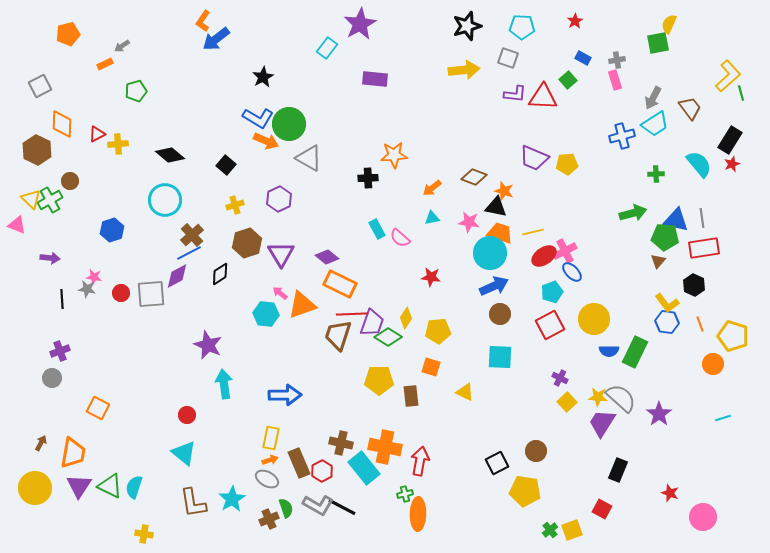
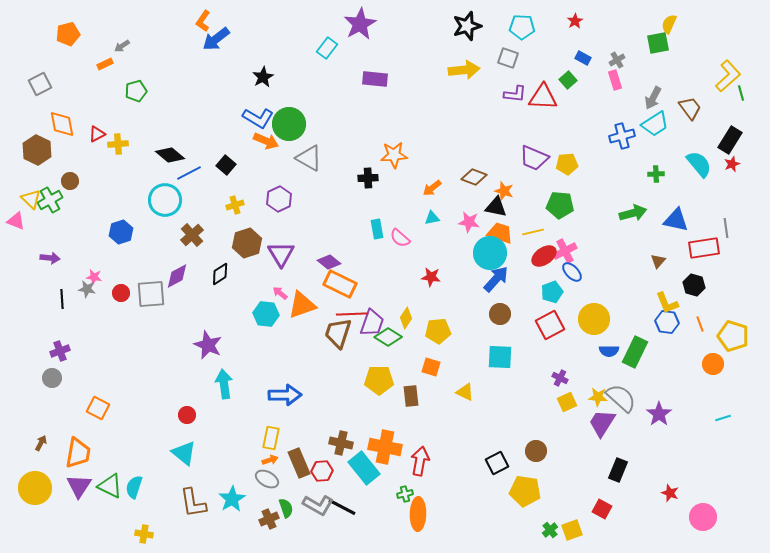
gray cross at (617, 60): rotated 21 degrees counterclockwise
gray square at (40, 86): moved 2 px up
orange diamond at (62, 124): rotated 12 degrees counterclockwise
gray line at (702, 218): moved 24 px right, 10 px down
pink triangle at (17, 225): moved 1 px left, 4 px up
cyan rectangle at (377, 229): rotated 18 degrees clockwise
blue hexagon at (112, 230): moved 9 px right, 2 px down
green pentagon at (665, 237): moved 105 px left, 32 px up
blue line at (189, 253): moved 80 px up
purple diamond at (327, 257): moved 2 px right, 5 px down
black hexagon at (694, 285): rotated 10 degrees counterclockwise
blue arrow at (494, 286): moved 2 px right, 7 px up; rotated 24 degrees counterclockwise
yellow L-shape at (667, 303): rotated 15 degrees clockwise
brown trapezoid at (338, 335): moved 2 px up
yellow square at (567, 402): rotated 18 degrees clockwise
orange trapezoid at (73, 453): moved 5 px right
red hexagon at (322, 471): rotated 25 degrees clockwise
